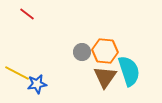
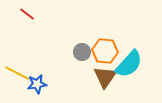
cyan semicircle: moved 7 px up; rotated 60 degrees clockwise
